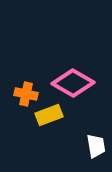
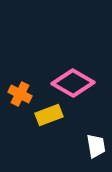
orange cross: moved 6 px left; rotated 15 degrees clockwise
